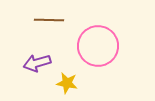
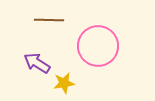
purple arrow: rotated 48 degrees clockwise
yellow star: moved 3 px left; rotated 20 degrees counterclockwise
